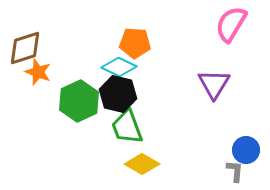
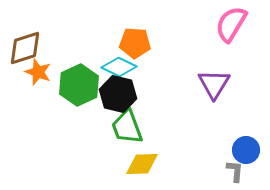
green hexagon: moved 16 px up
yellow diamond: rotated 32 degrees counterclockwise
